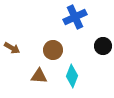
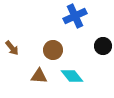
blue cross: moved 1 px up
brown arrow: rotated 21 degrees clockwise
cyan diamond: rotated 60 degrees counterclockwise
